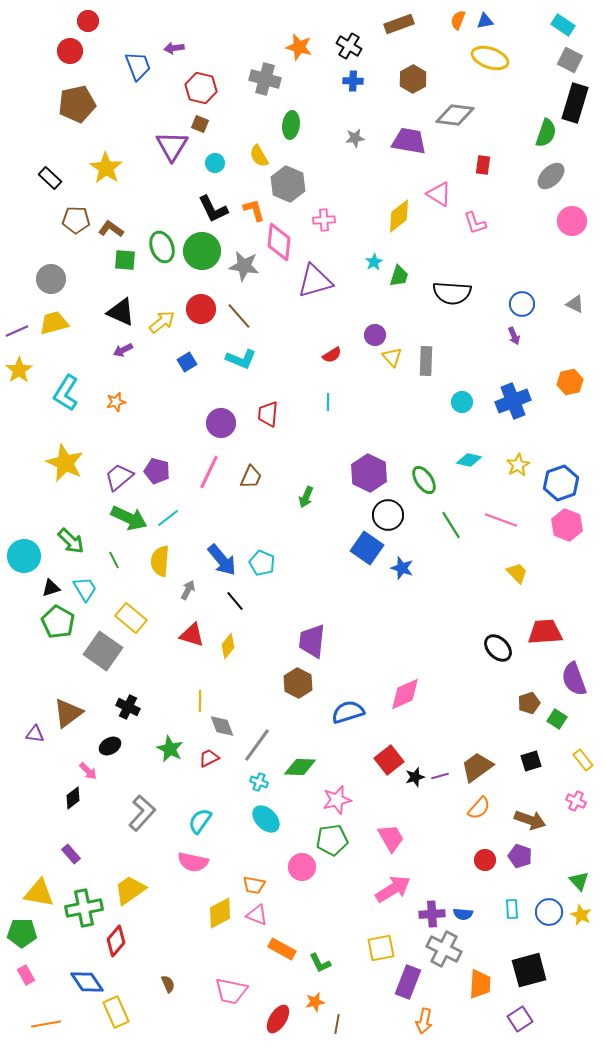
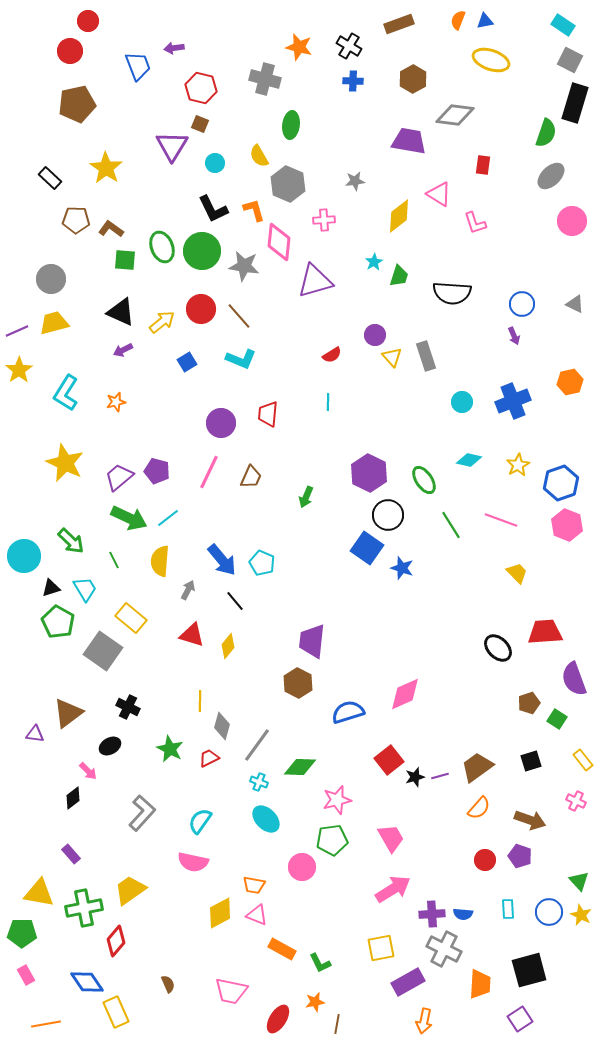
yellow ellipse at (490, 58): moved 1 px right, 2 px down
gray star at (355, 138): moved 43 px down
gray rectangle at (426, 361): moved 5 px up; rotated 20 degrees counterclockwise
gray diamond at (222, 726): rotated 36 degrees clockwise
cyan rectangle at (512, 909): moved 4 px left
purple rectangle at (408, 982): rotated 40 degrees clockwise
